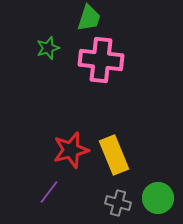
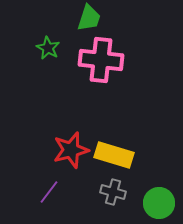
green star: rotated 25 degrees counterclockwise
yellow rectangle: rotated 51 degrees counterclockwise
green circle: moved 1 px right, 5 px down
gray cross: moved 5 px left, 11 px up
